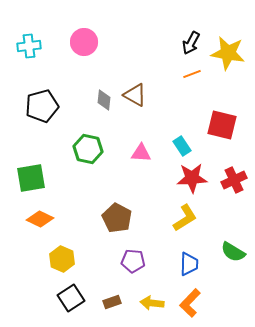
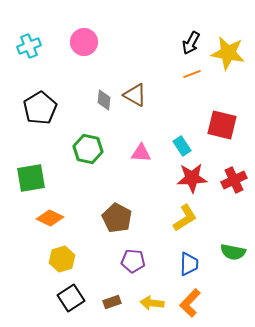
cyan cross: rotated 15 degrees counterclockwise
black pentagon: moved 2 px left, 2 px down; rotated 16 degrees counterclockwise
orange diamond: moved 10 px right, 1 px up
green semicircle: rotated 20 degrees counterclockwise
yellow hexagon: rotated 20 degrees clockwise
